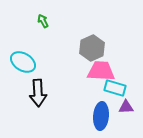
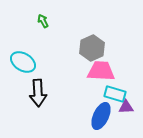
cyan rectangle: moved 6 px down
blue ellipse: rotated 20 degrees clockwise
